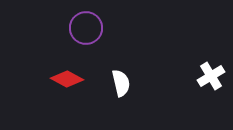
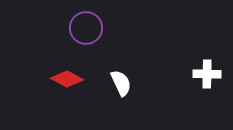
white cross: moved 4 px left, 2 px up; rotated 32 degrees clockwise
white semicircle: rotated 12 degrees counterclockwise
